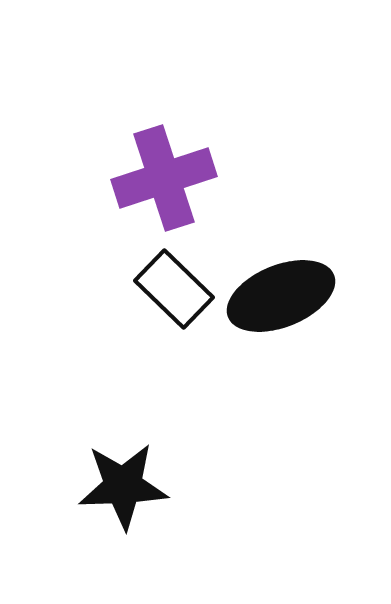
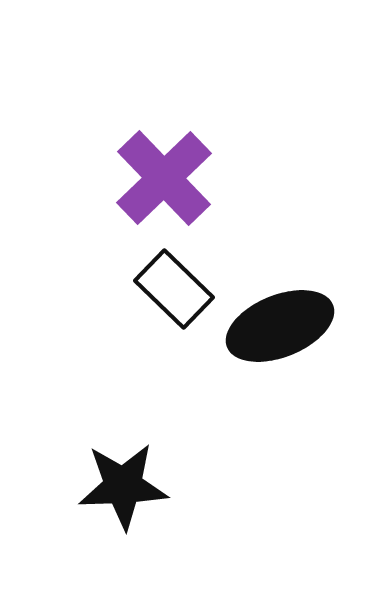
purple cross: rotated 26 degrees counterclockwise
black ellipse: moved 1 px left, 30 px down
